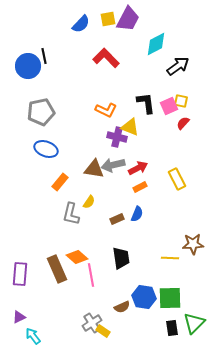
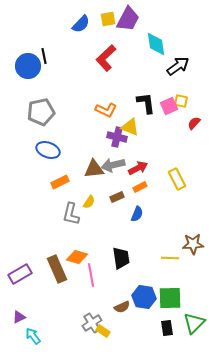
cyan diamond at (156, 44): rotated 70 degrees counterclockwise
red L-shape at (106, 58): rotated 88 degrees counterclockwise
red semicircle at (183, 123): moved 11 px right
blue ellipse at (46, 149): moved 2 px right, 1 px down
brown triangle at (94, 169): rotated 15 degrees counterclockwise
orange rectangle at (60, 182): rotated 24 degrees clockwise
brown rectangle at (117, 219): moved 22 px up
orange diamond at (77, 257): rotated 25 degrees counterclockwise
purple rectangle at (20, 274): rotated 55 degrees clockwise
black rectangle at (172, 328): moved 5 px left
